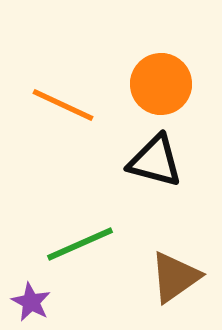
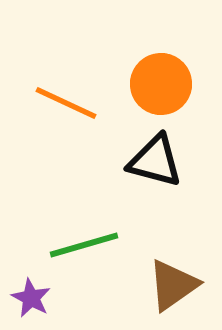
orange line: moved 3 px right, 2 px up
green line: moved 4 px right, 1 px down; rotated 8 degrees clockwise
brown triangle: moved 2 px left, 8 px down
purple star: moved 4 px up
